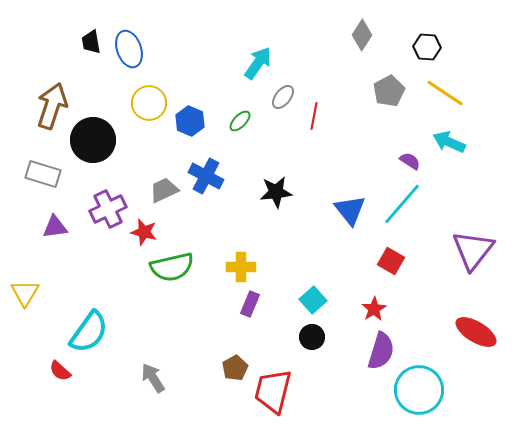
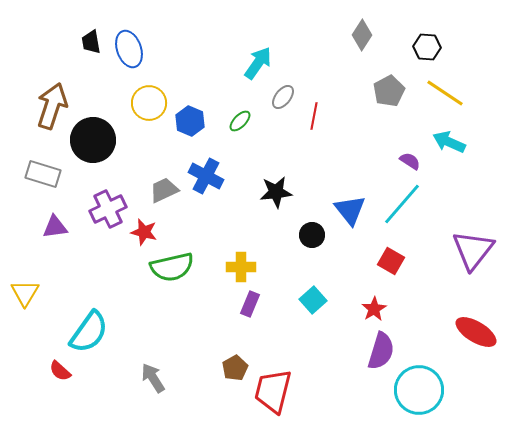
black circle at (312, 337): moved 102 px up
